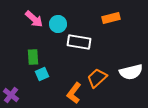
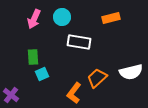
pink arrow: rotated 72 degrees clockwise
cyan circle: moved 4 px right, 7 px up
